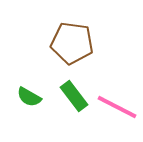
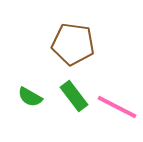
brown pentagon: moved 1 px right, 1 px down
green semicircle: moved 1 px right
